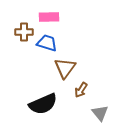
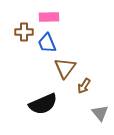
blue trapezoid: rotated 130 degrees counterclockwise
brown arrow: moved 3 px right, 4 px up
